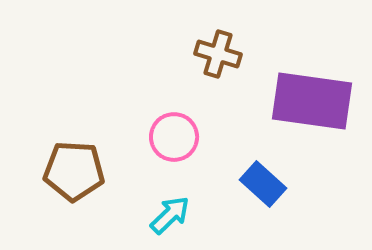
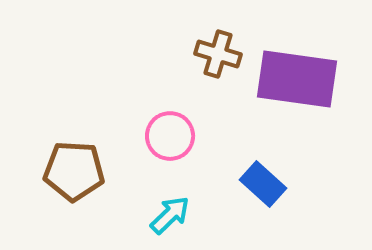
purple rectangle: moved 15 px left, 22 px up
pink circle: moved 4 px left, 1 px up
